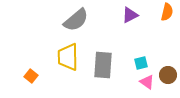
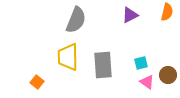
gray semicircle: rotated 28 degrees counterclockwise
gray rectangle: rotated 8 degrees counterclockwise
orange square: moved 6 px right, 6 px down
